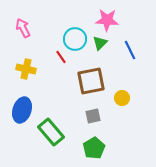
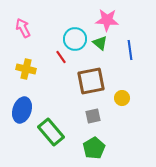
green triangle: rotated 35 degrees counterclockwise
blue line: rotated 18 degrees clockwise
